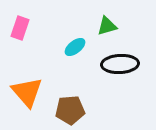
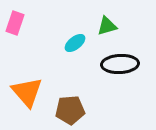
pink rectangle: moved 5 px left, 5 px up
cyan ellipse: moved 4 px up
